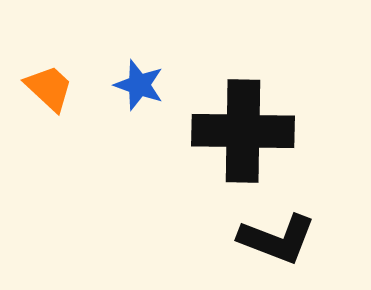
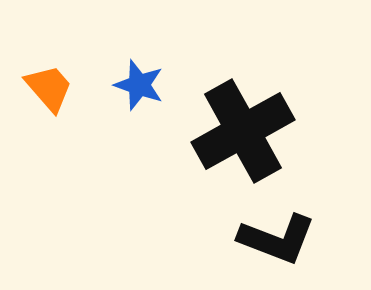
orange trapezoid: rotated 6 degrees clockwise
black cross: rotated 30 degrees counterclockwise
